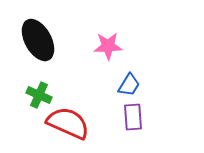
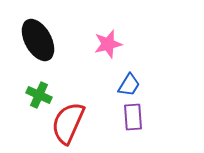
pink star: moved 2 px up; rotated 12 degrees counterclockwise
red semicircle: rotated 90 degrees counterclockwise
